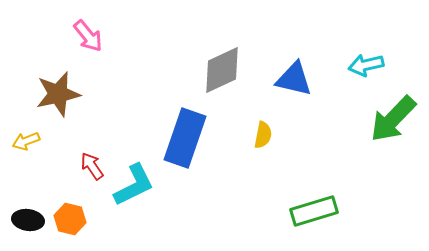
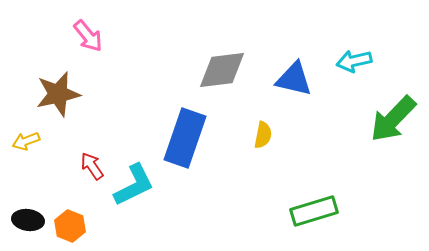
cyan arrow: moved 12 px left, 4 px up
gray diamond: rotated 18 degrees clockwise
orange hexagon: moved 7 px down; rotated 8 degrees clockwise
